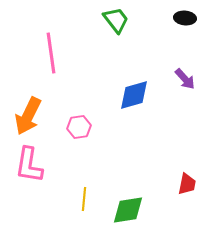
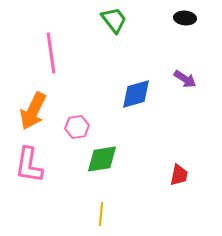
green trapezoid: moved 2 px left
purple arrow: rotated 15 degrees counterclockwise
blue diamond: moved 2 px right, 1 px up
orange arrow: moved 5 px right, 5 px up
pink hexagon: moved 2 px left
red trapezoid: moved 8 px left, 9 px up
yellow line: moved 17 px right, 15 px down
green diamond: moved 26 px left, 51 px up
